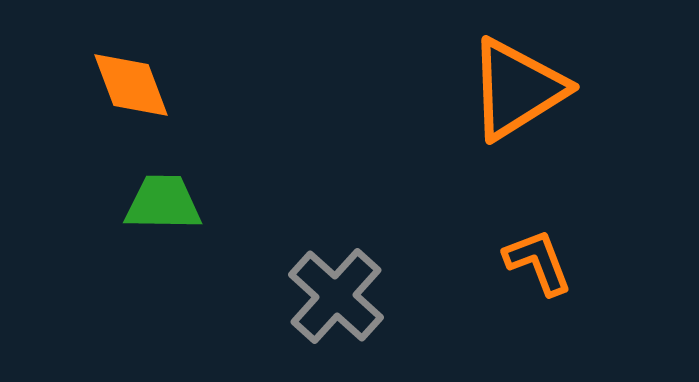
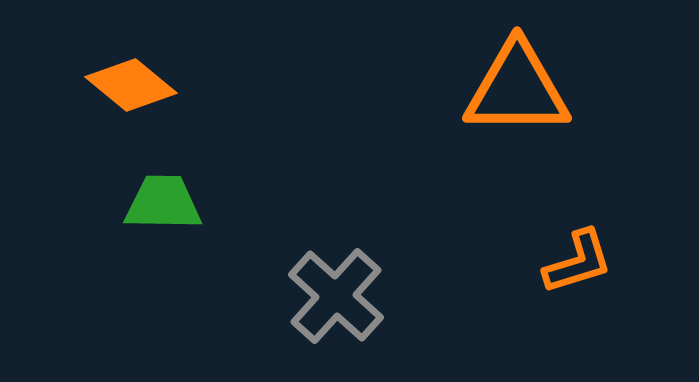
orange diamond: rotated 30 degrees counterclockwise
orange triangle: rotated 32 degrees clockwise
orange L-shape: moved 40 px right; rotated 94 degrees clockwise
